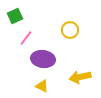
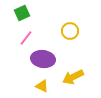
green square: moved 7 px right, 3 px up
yellow circle: moved 1 px down
yellow arrow: moved 7 px left; rotated 15 degrees counterclockwise
